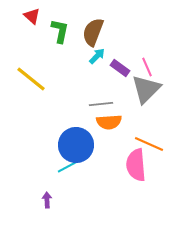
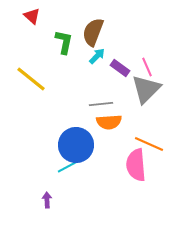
green L-shape: moved 4 px right, 11 px down
